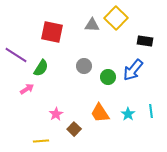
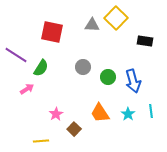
gray circle: moved 1 px left, 1 px down
blue arrow: moved 11 px down; rotated 55 degrees counterclockwise
